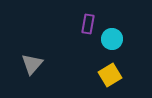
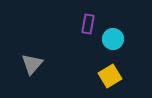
cyan circle: moved 1 px right
yellow square: moved 1 px down
